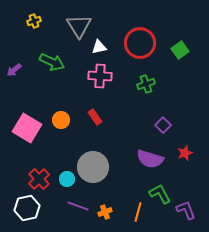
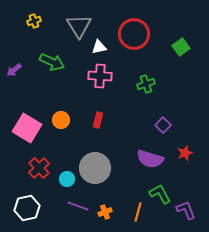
red circle: moved 6 px left, 9 px up
green square: moved 1 px right, 3 px up
red rectangle: moved 3 px right, 3 px down; rotated 49 degrees clockwise
gray circle: moved 2 px right, 1 px down
red cross: moved 11 px up
